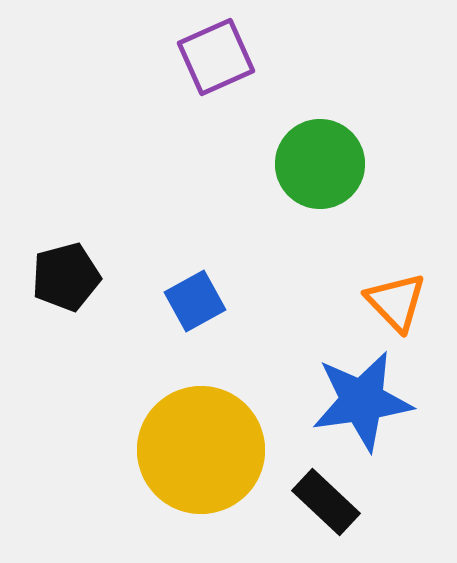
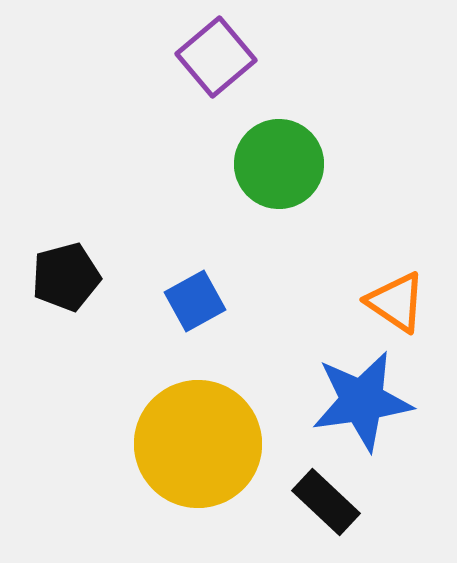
purple square: rotated 16 degrees counterclockwise
green circle: moved 41 px left
orange triangle: rotated 12 degrees counterclockwise
yellow circle: moved 3 px left, 6 px up
